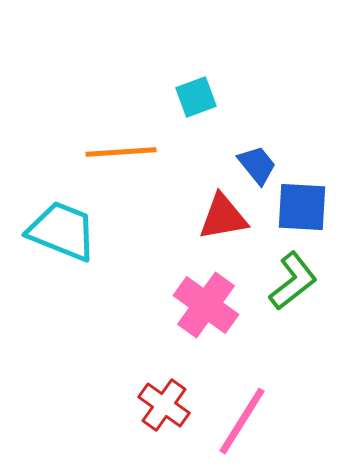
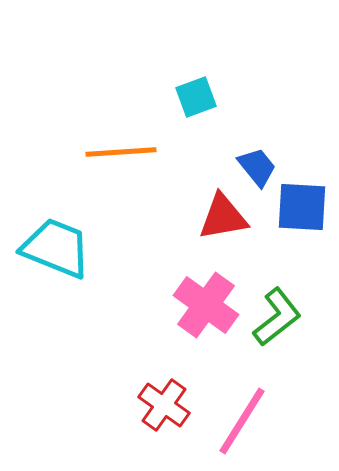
blue trapezoid: moved 2 px down
cyan trapezoid: moved 6 px left, 17 px down
green L-shape: moved 16 px left, 36 px down
